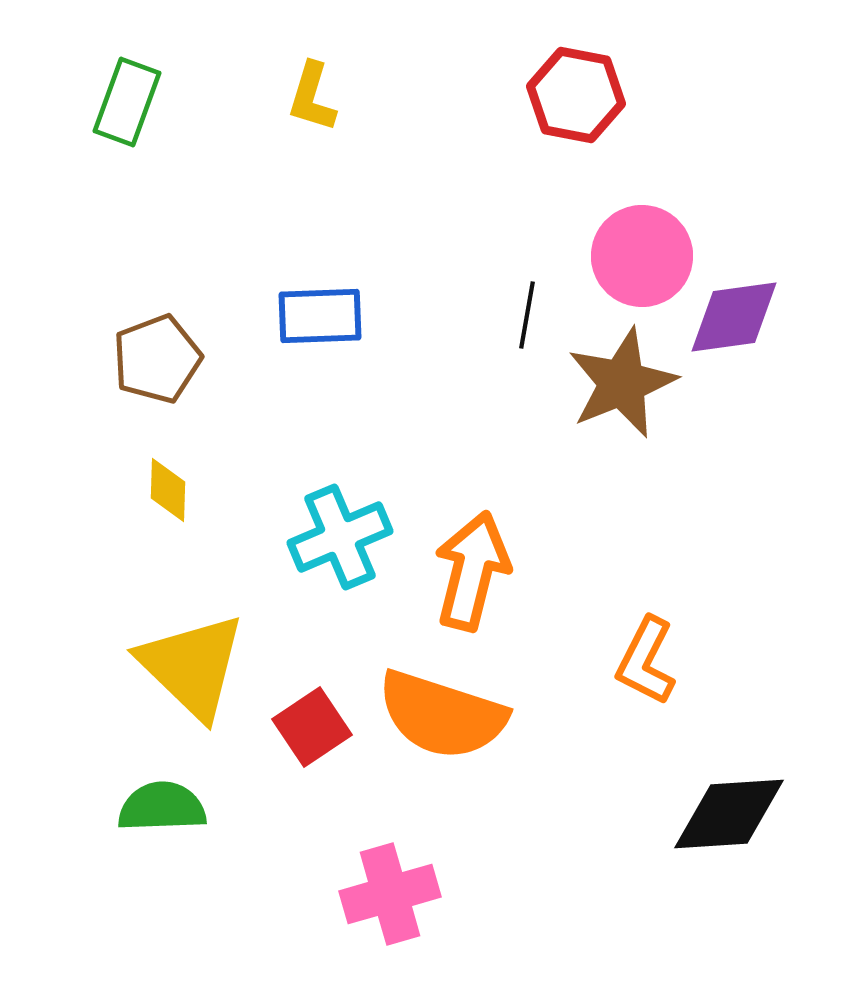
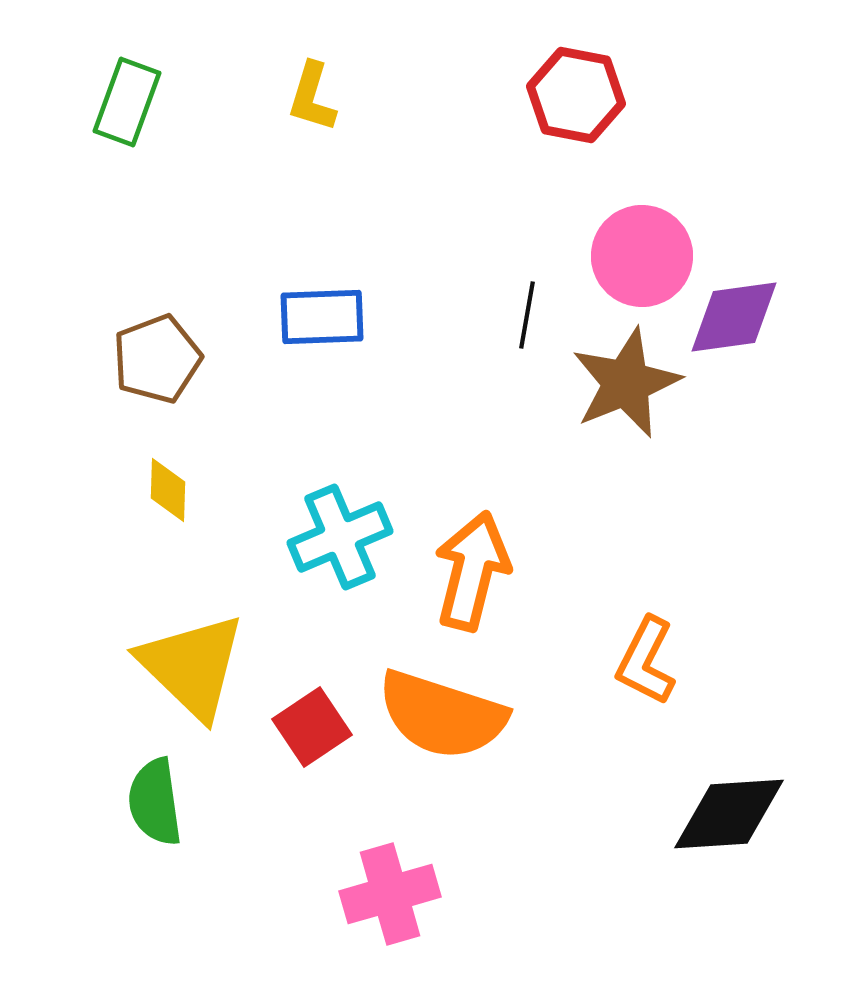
blue rectangle: moved 2 px right, 1 px down
brown star: moved 4 px right
green semicircle: moved 7 px left, 5 px up; rotated 96 degrees counterclockwise
